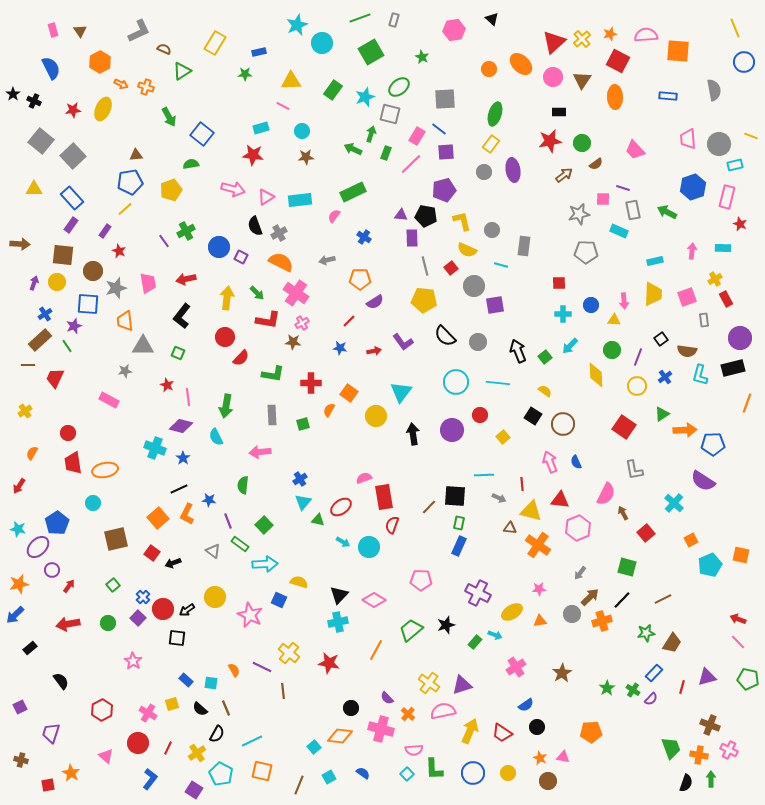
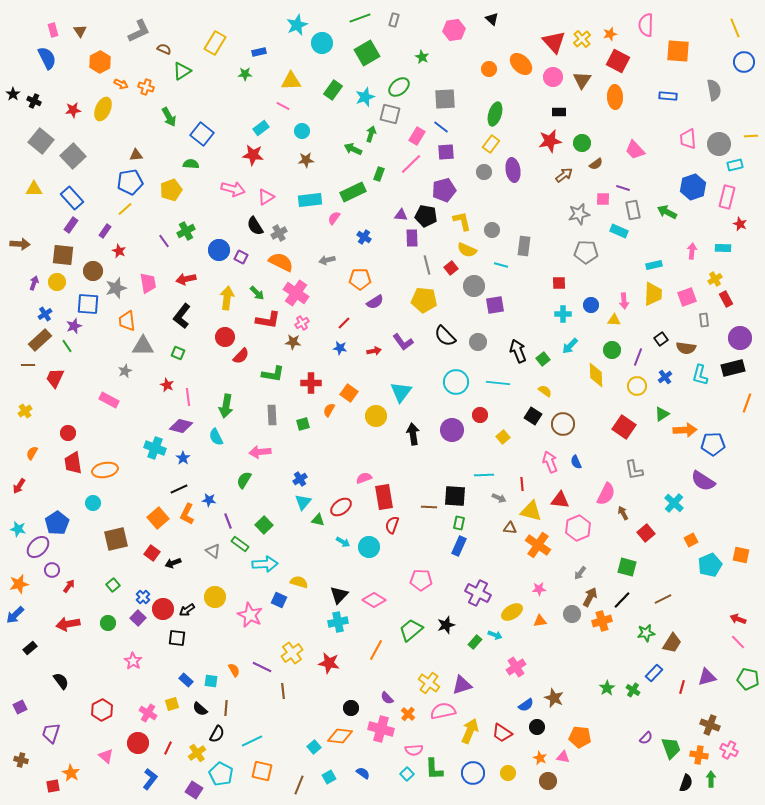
pink semicircle at (646, 35): moved 10 px up; rotated 85 degrees counterclockwise
red triangle at (554, 42): rotated 30 degrees counterclockwise
green square at (371, 52): moved 4 px left, 1 px down
blue semicircle at (51, 68): moved 4 px left, 10 px up
cyan rectangle at (261, 128): rotated 21 degrees counterclockwise
blue line at (439, 129): moved 2 px right, 2 px up
yellow line at (751, 136): rotated 24 degrees counterclockwise
green rectangle at (386, 153): moved 7 px left, 21 px down
brown star at (306, 157): moved 3 px down
green semicircle at (191, 164): rotated 14 degrees clockwise
cyan rectangle at (300, 200): moved 10 px right
pink semicircle at (334, 216): moved 2 px down
black semicircle at (255, 226): rotated 12 degrees counterclockwise
blue circle at (219, 247): moved 3 px down
cyan rectangle at (655, 261): moved 1 px left, 4 px down
gray line at (425, 266): moved 2 px right, 1 px up
orange trapezoid at (125, 321): moved 2 px right
red line at (349, 321): moved 5 px left, 2 px down
brown semicircle at (687, 351): moved 1 px left, 3 px up
green square at (545, 357): moved 2 px left, 2 px down
red semicircle at (241, 358): moved 2 px up
gray star at (125, 371): rotated 16 degrees counterclockwise
green semicircle at (243, 485): moved 1 px right, 5 px up; rotated 24 degrees clockwise
brown line at (429, 507): rotated 49 degrees clockwise
brown arrow at (590, 597): rotated 18 degrees counterclockwise
yellow cross at (289, 653): moved 3 px right; rotated 15 degrees clockwise
brown star at (562, 673): moved 8 px left, 25 px down; rotated 18 degrees counterclockwise
cyan square at (211, 683): moved 2 px up
purple semicircle at (651, 699): moved 5 px left, 39 px down
brown line at (226, 708): rotated 28 degrees clockwise
orange pentagon at (591, 732): moved 11 px left, 5 px down; rotated 10 degrees clockwise
red square at (48, 785): moved 5 px right, 1 px down
